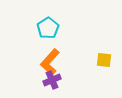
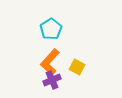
cyan pentagon: moved 3 px right, 1 px down
yellow square: moved 27 px left, 7 px down; rotated 21 degrees clockwise
